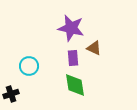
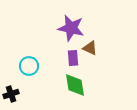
brown triangle: moved 4 px left
